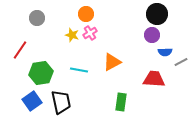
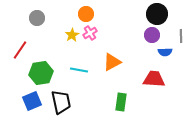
yellow star: rotated 24 degrees clockwise
gray line: moved 26 px up; rotated 64 degrees counterclockwise
blue square: rotated 12 degrees clockwise
